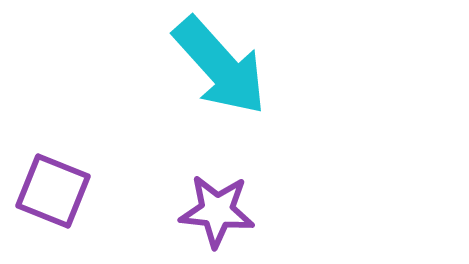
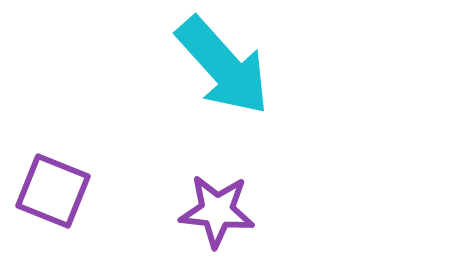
cyan arrow: moved 3 px right
